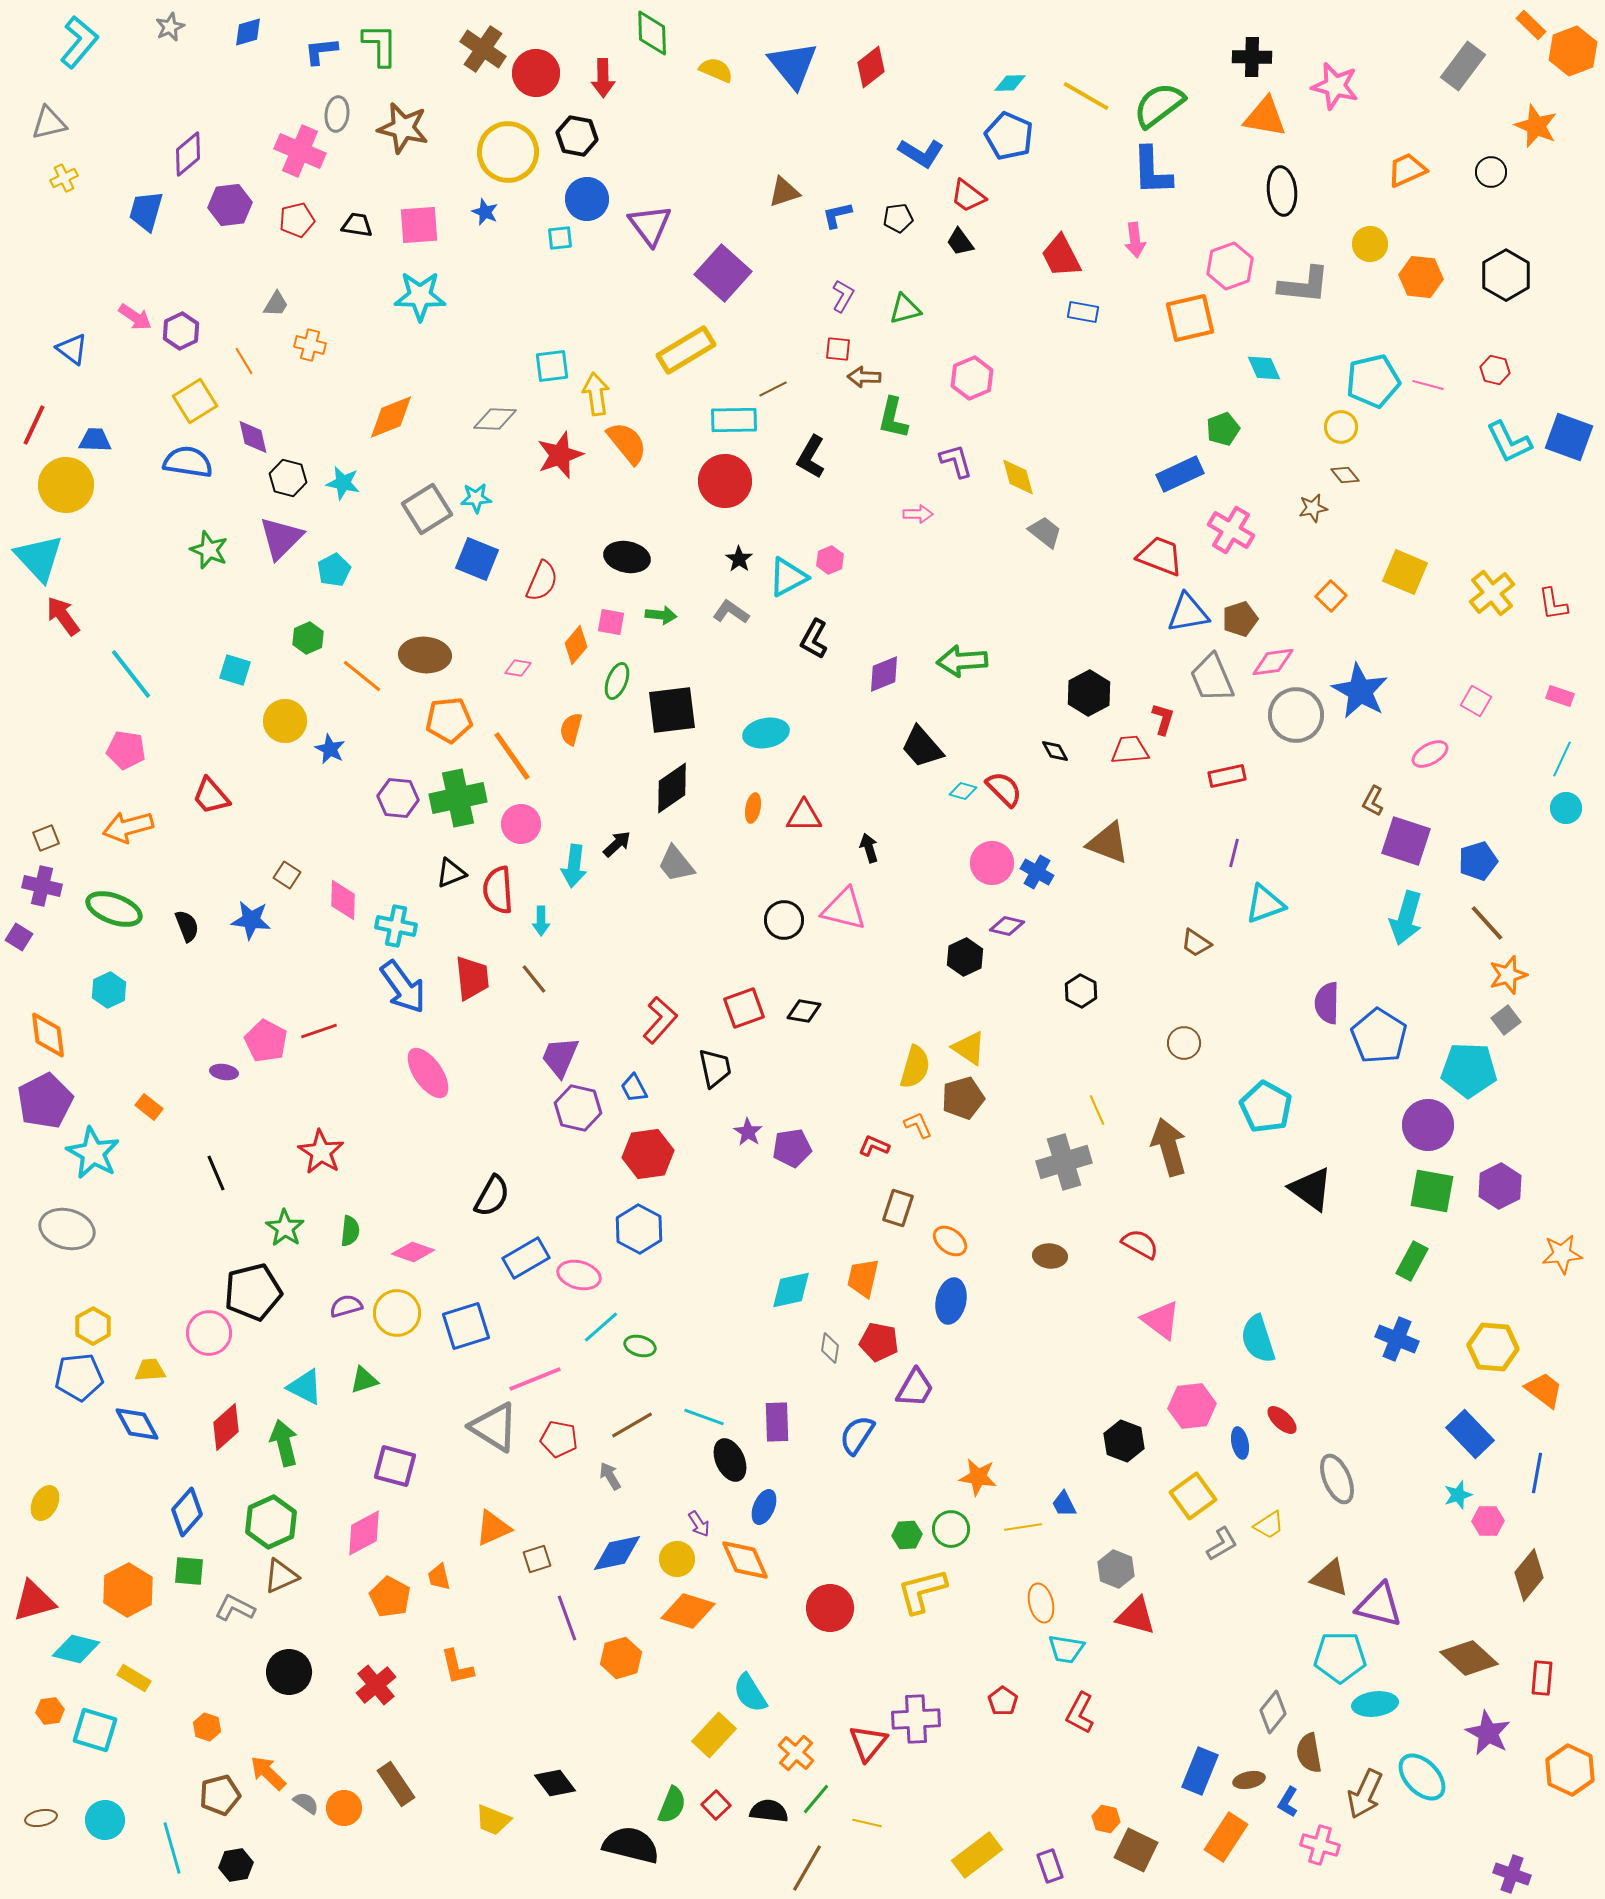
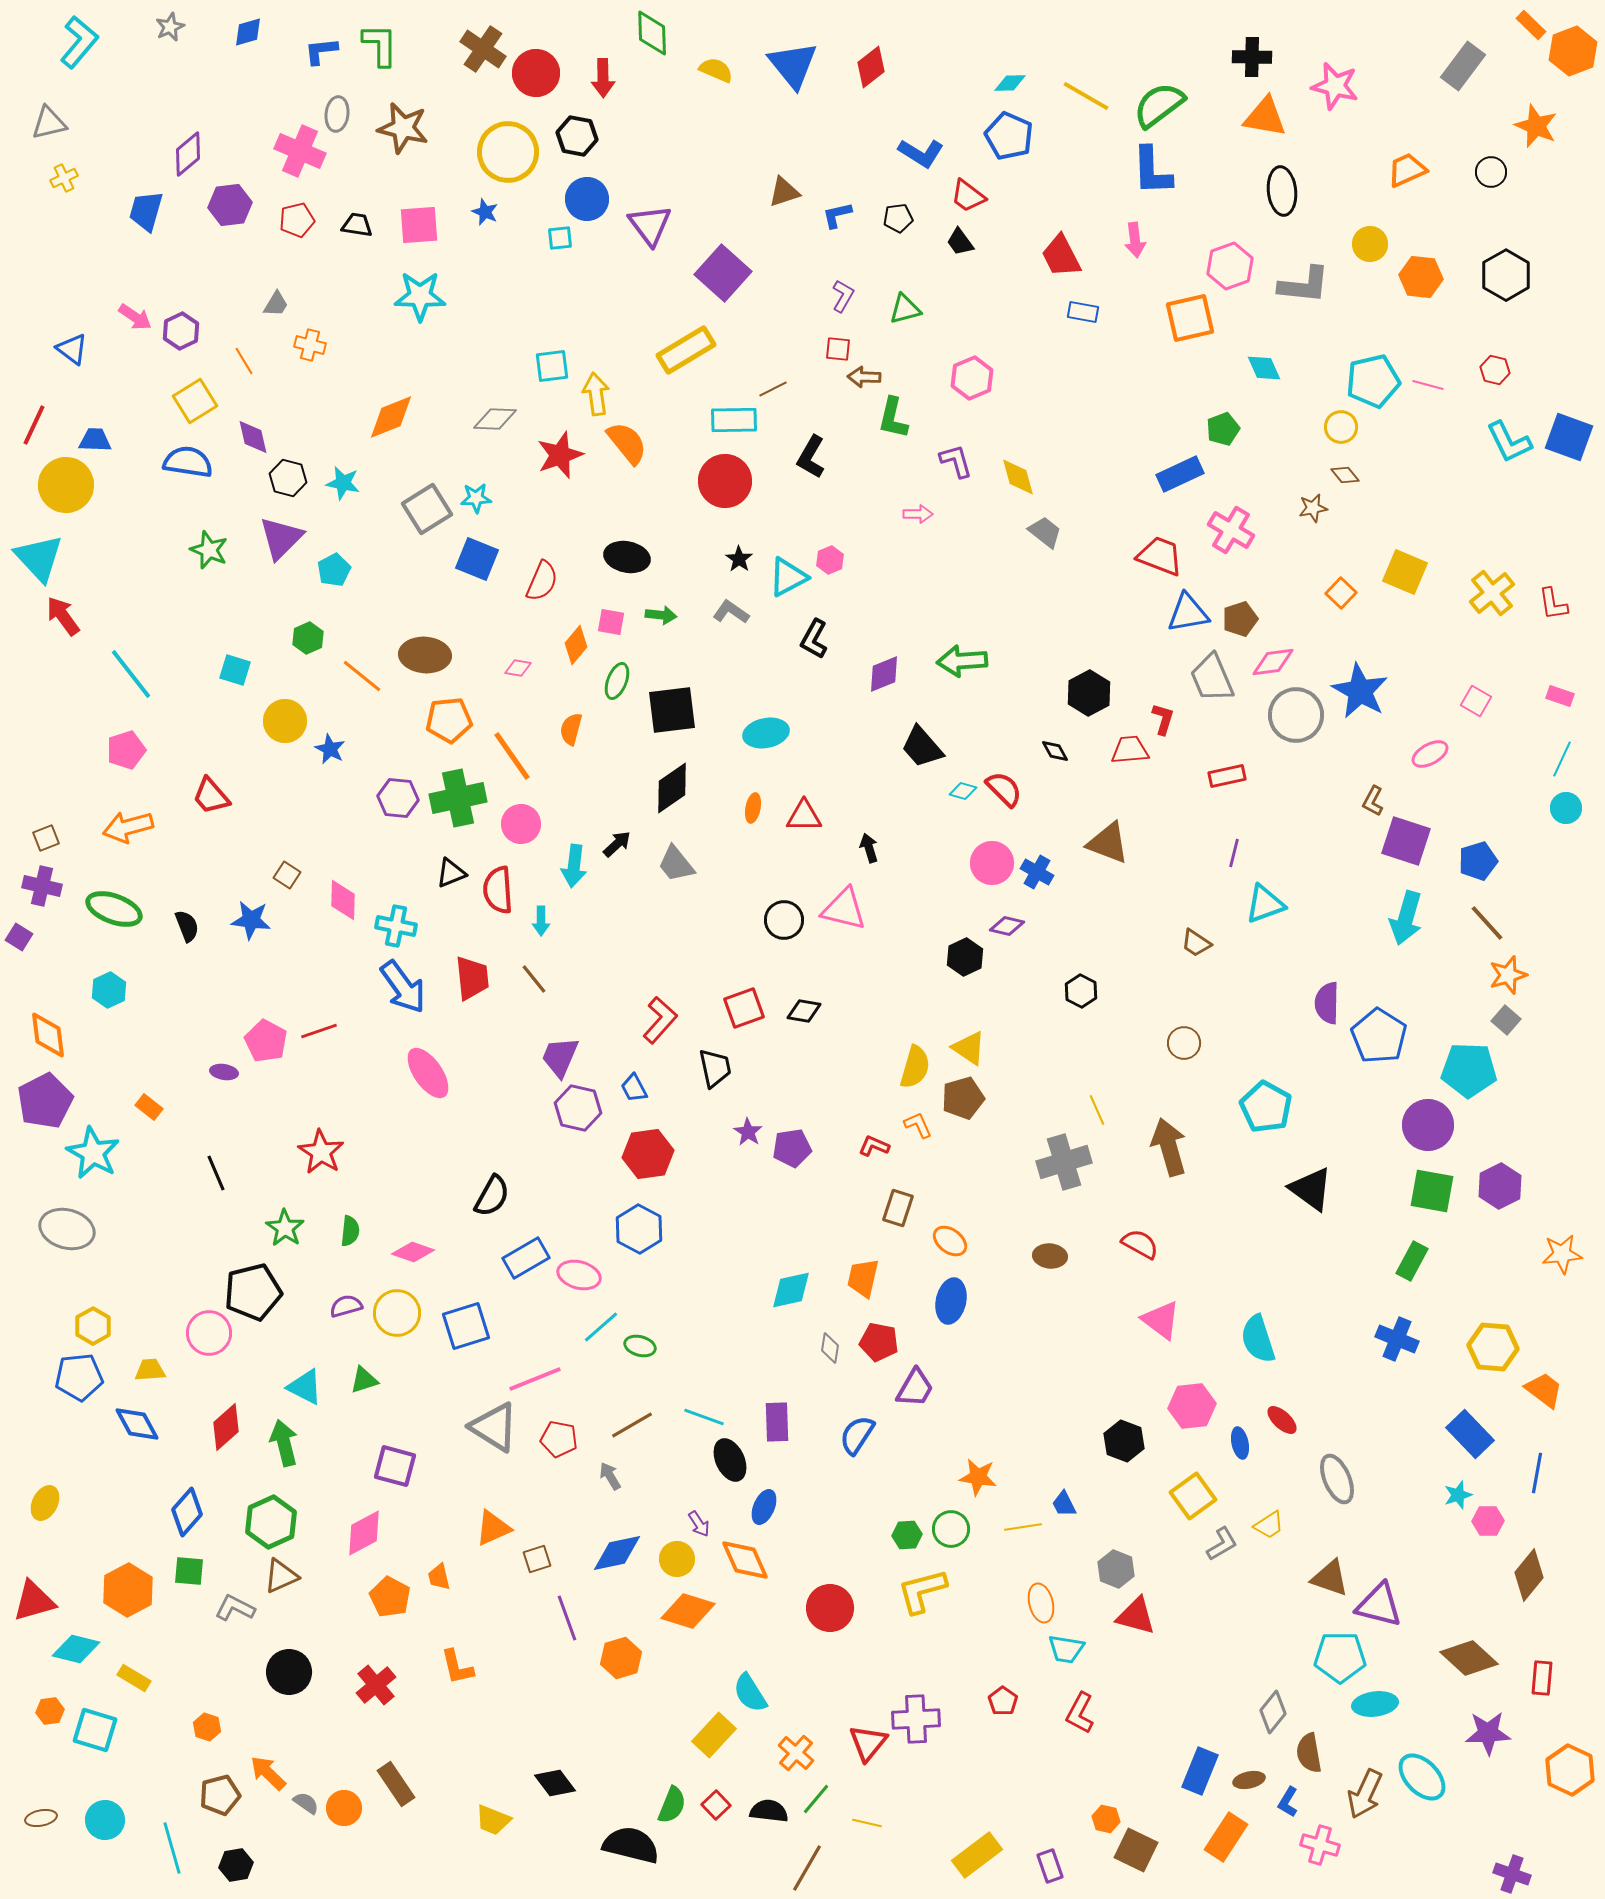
orange square at (1331, 596): moved 10 px right, 3 px up
pink pentagon at (126, 750): rotated 27 degrees counterclockwise
gray square at (1506, 1020): rotated 12 degrees counterclockwise
purple star at (1488, 1733): rotated 30 degrees counterclockwise
